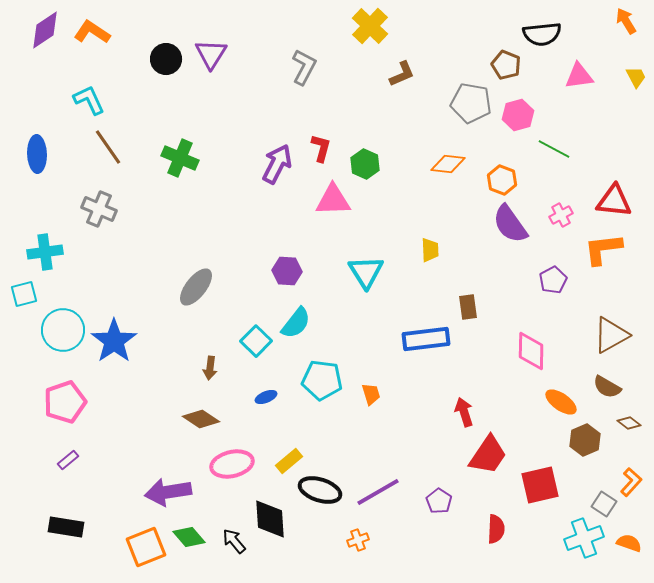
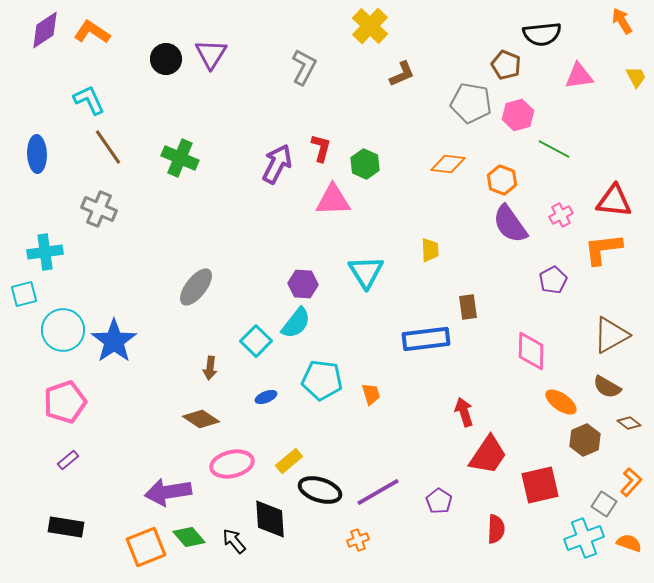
orange arrow at (626, 21): moved 4 px left
purple hexagon at (287, 271): moved 16 px right, 13 px down
